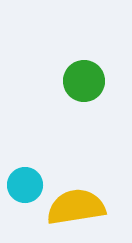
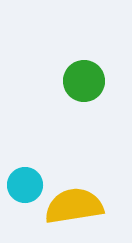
yellow semicircle: moved 2 px left, 1 px up
